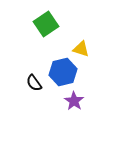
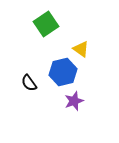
yellow triangle: rotated 18 degrees clockwise
black semicircle: moved 5 px left
purple star: rotated 18 degrees clockwise
